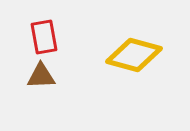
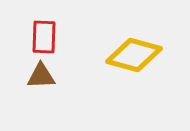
red rectangle: rotated 12 degrees clockwise
